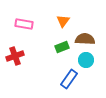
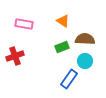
orange triangle: rotated 32 degrees counterclockwise
cyan circle: moved 1 px left, 1 px down
